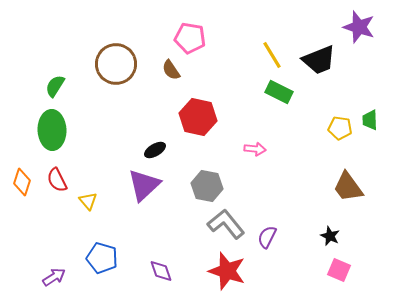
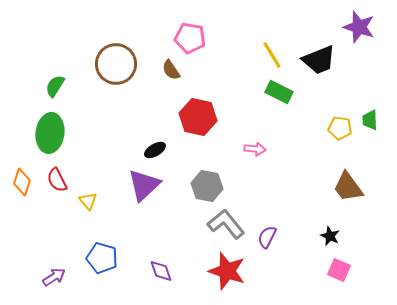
green ellipse: moved 2 px left, 3 px down; rotated 9 degrees clockwise
